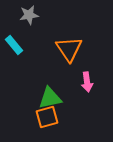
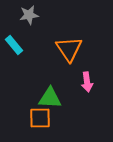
green triangle: rotated 15 degrees clockwise
orange square: moved 7 px left, 1 px down; rotated 15 degrees clockwise
